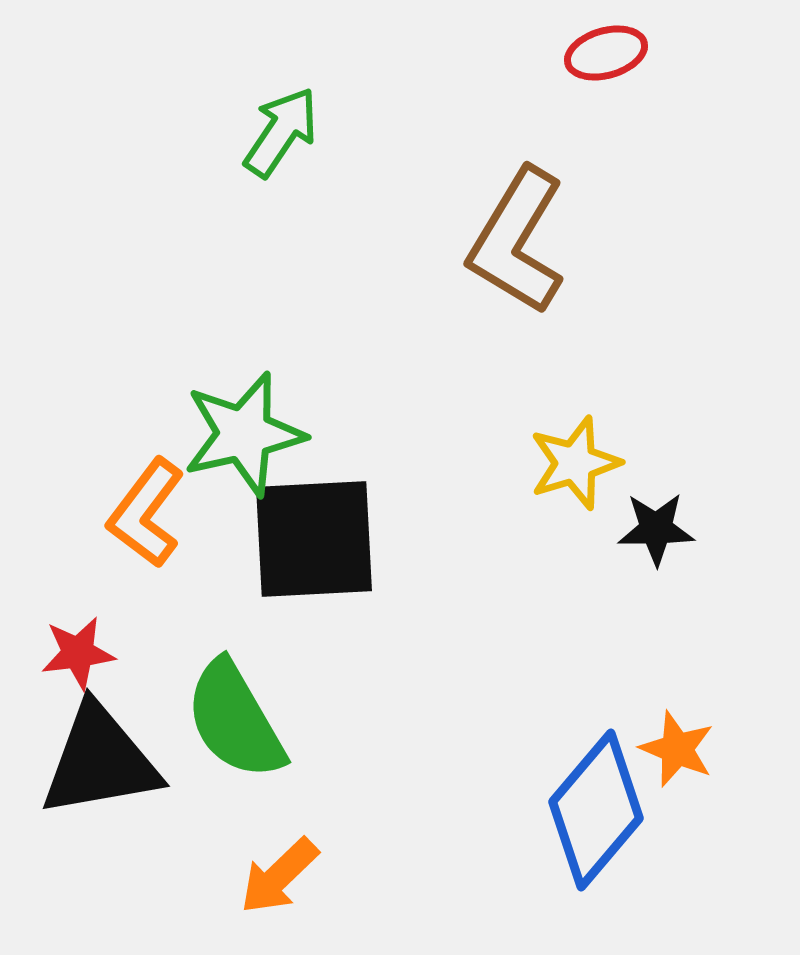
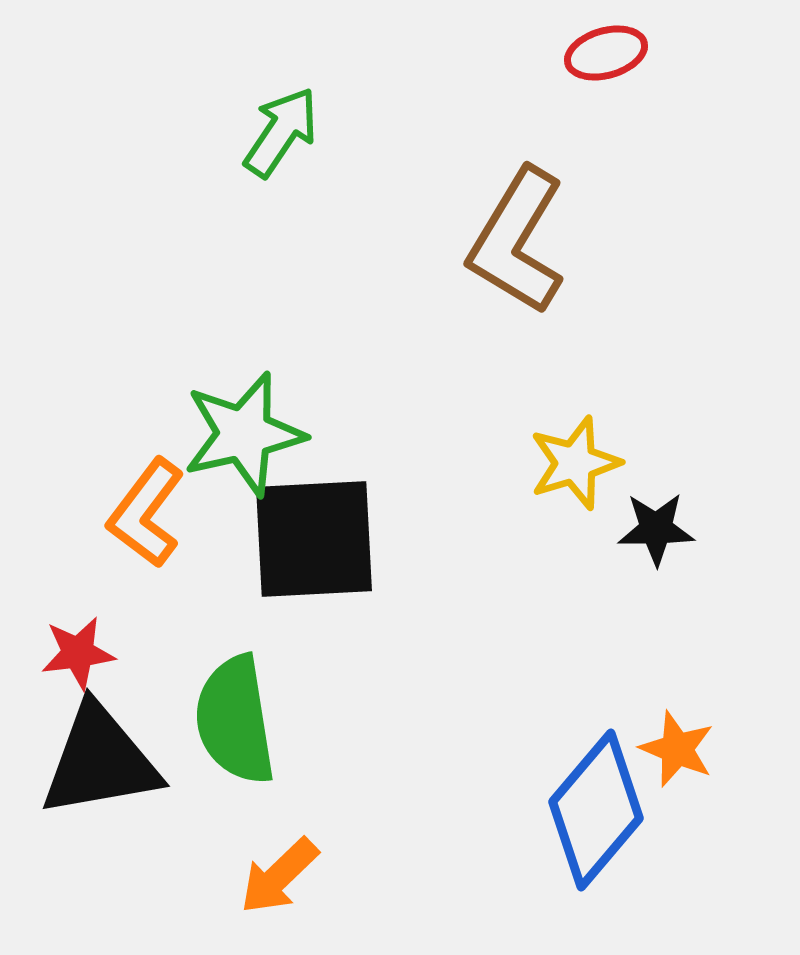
green semicircle: rotated 21 degrees clockwise
